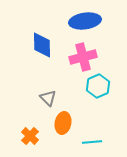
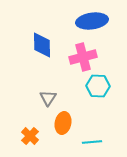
blue ellipse: moved 7 px right
cyan hexagon: rotated 25 degrees clockwise
gray triangle: rotated 18 degrees clockwise
